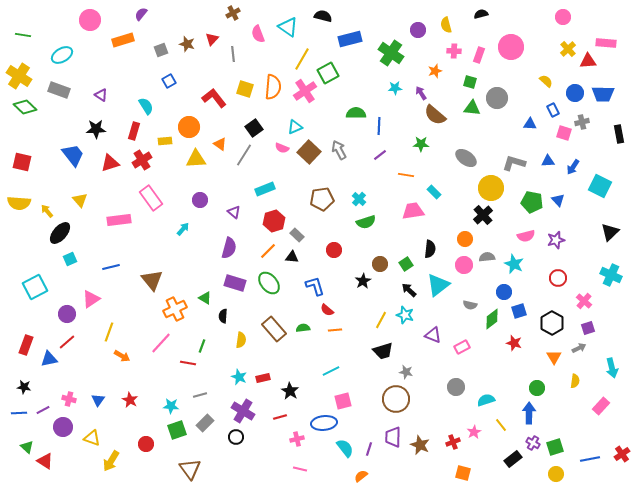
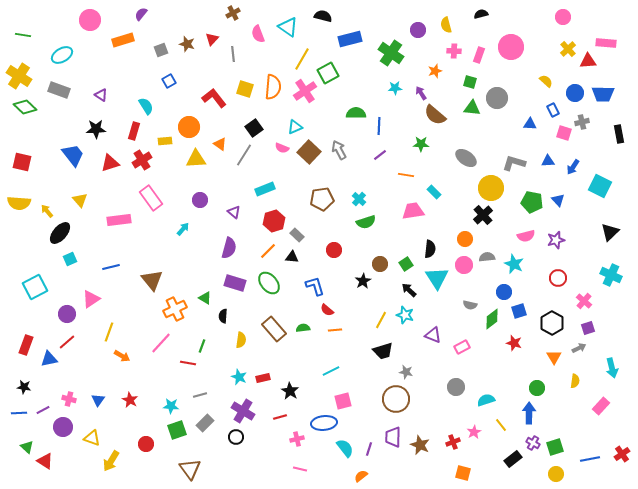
cyan triangle at (438, 285): moved 1 px left, 7 px up; rotated 25 degrees counterclockwise
